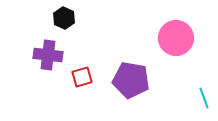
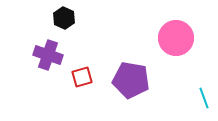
purple cross: rotated 12 degrees clockwise
